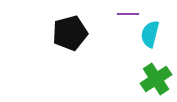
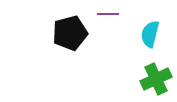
purple line: moved 20 px left
green cross: rotated 8 degrees clockwise
